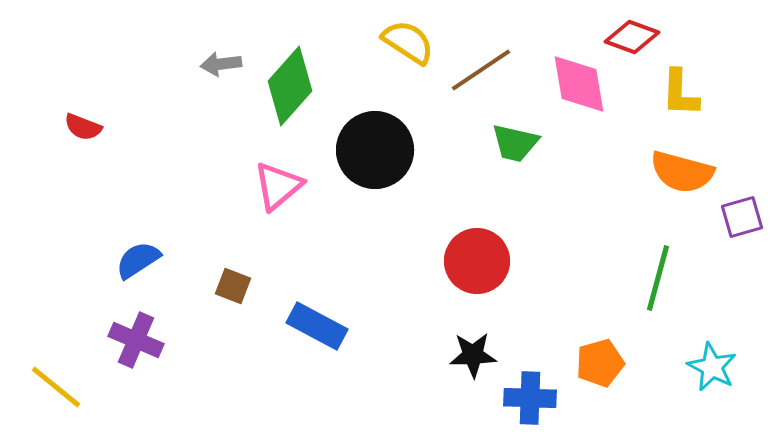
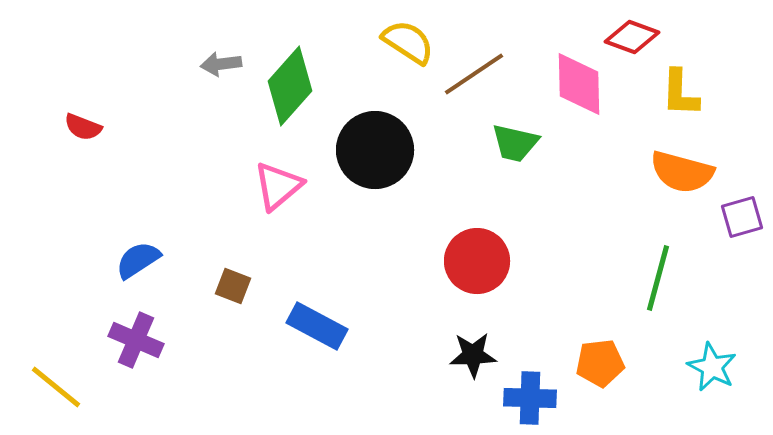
brown line: moved 7 px left, 4 px down
pink diamond: rotated 8 degrees clockwise
orange pentagon: rotated 9 degrees clockwise
